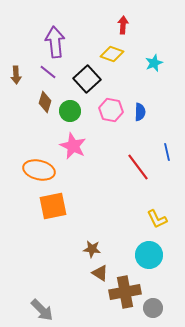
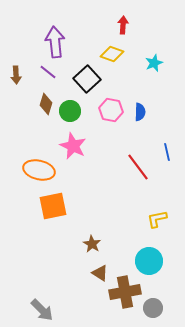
brown diamond: moved 1 px right, 2 px down
yellow L-shape: rotated 105 degrees clockwise
brown star: moved 5 px up; rotated 24 degrees clockwise
cyan circle: moved 6 px down
